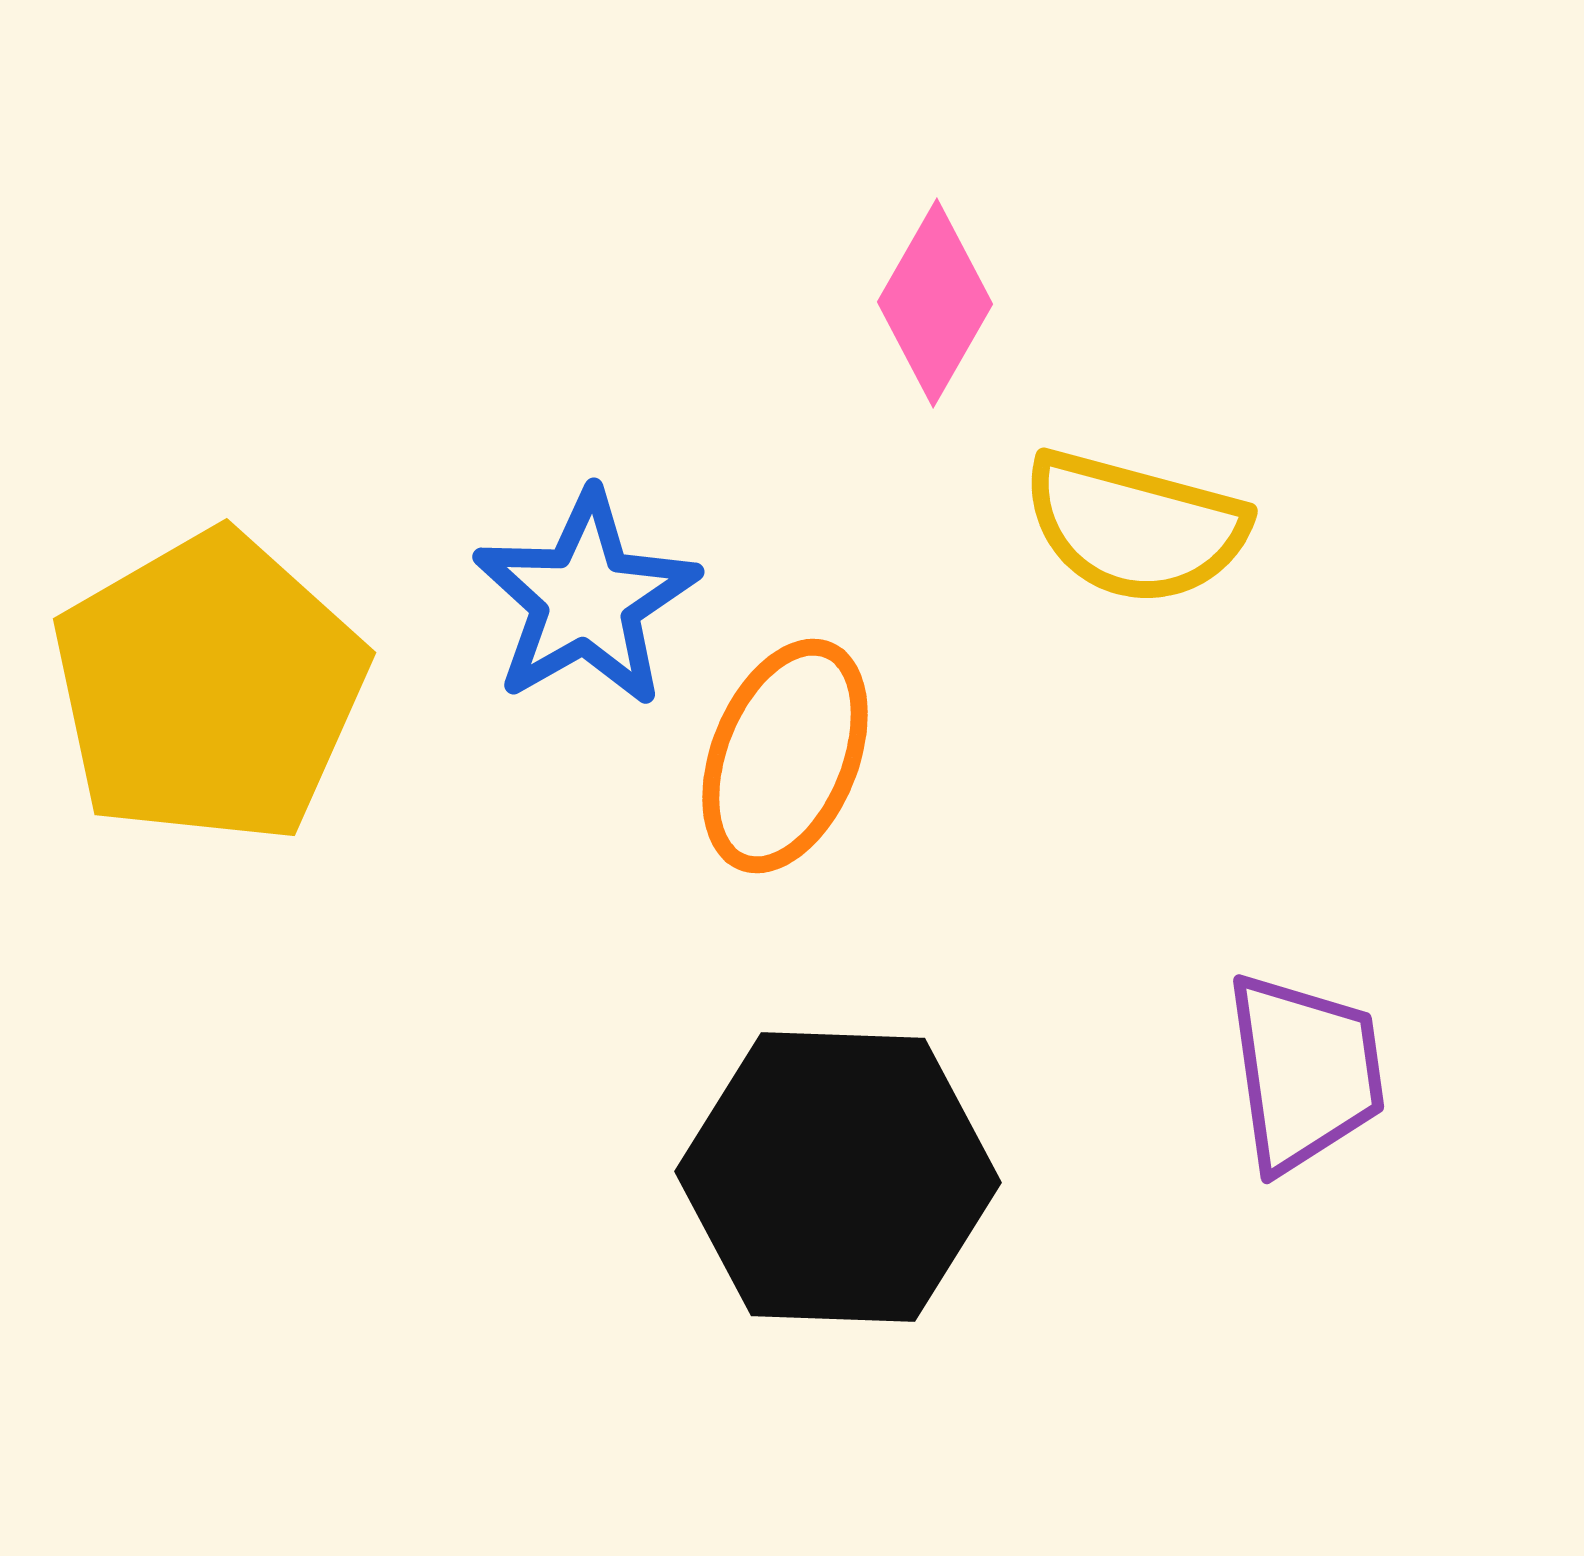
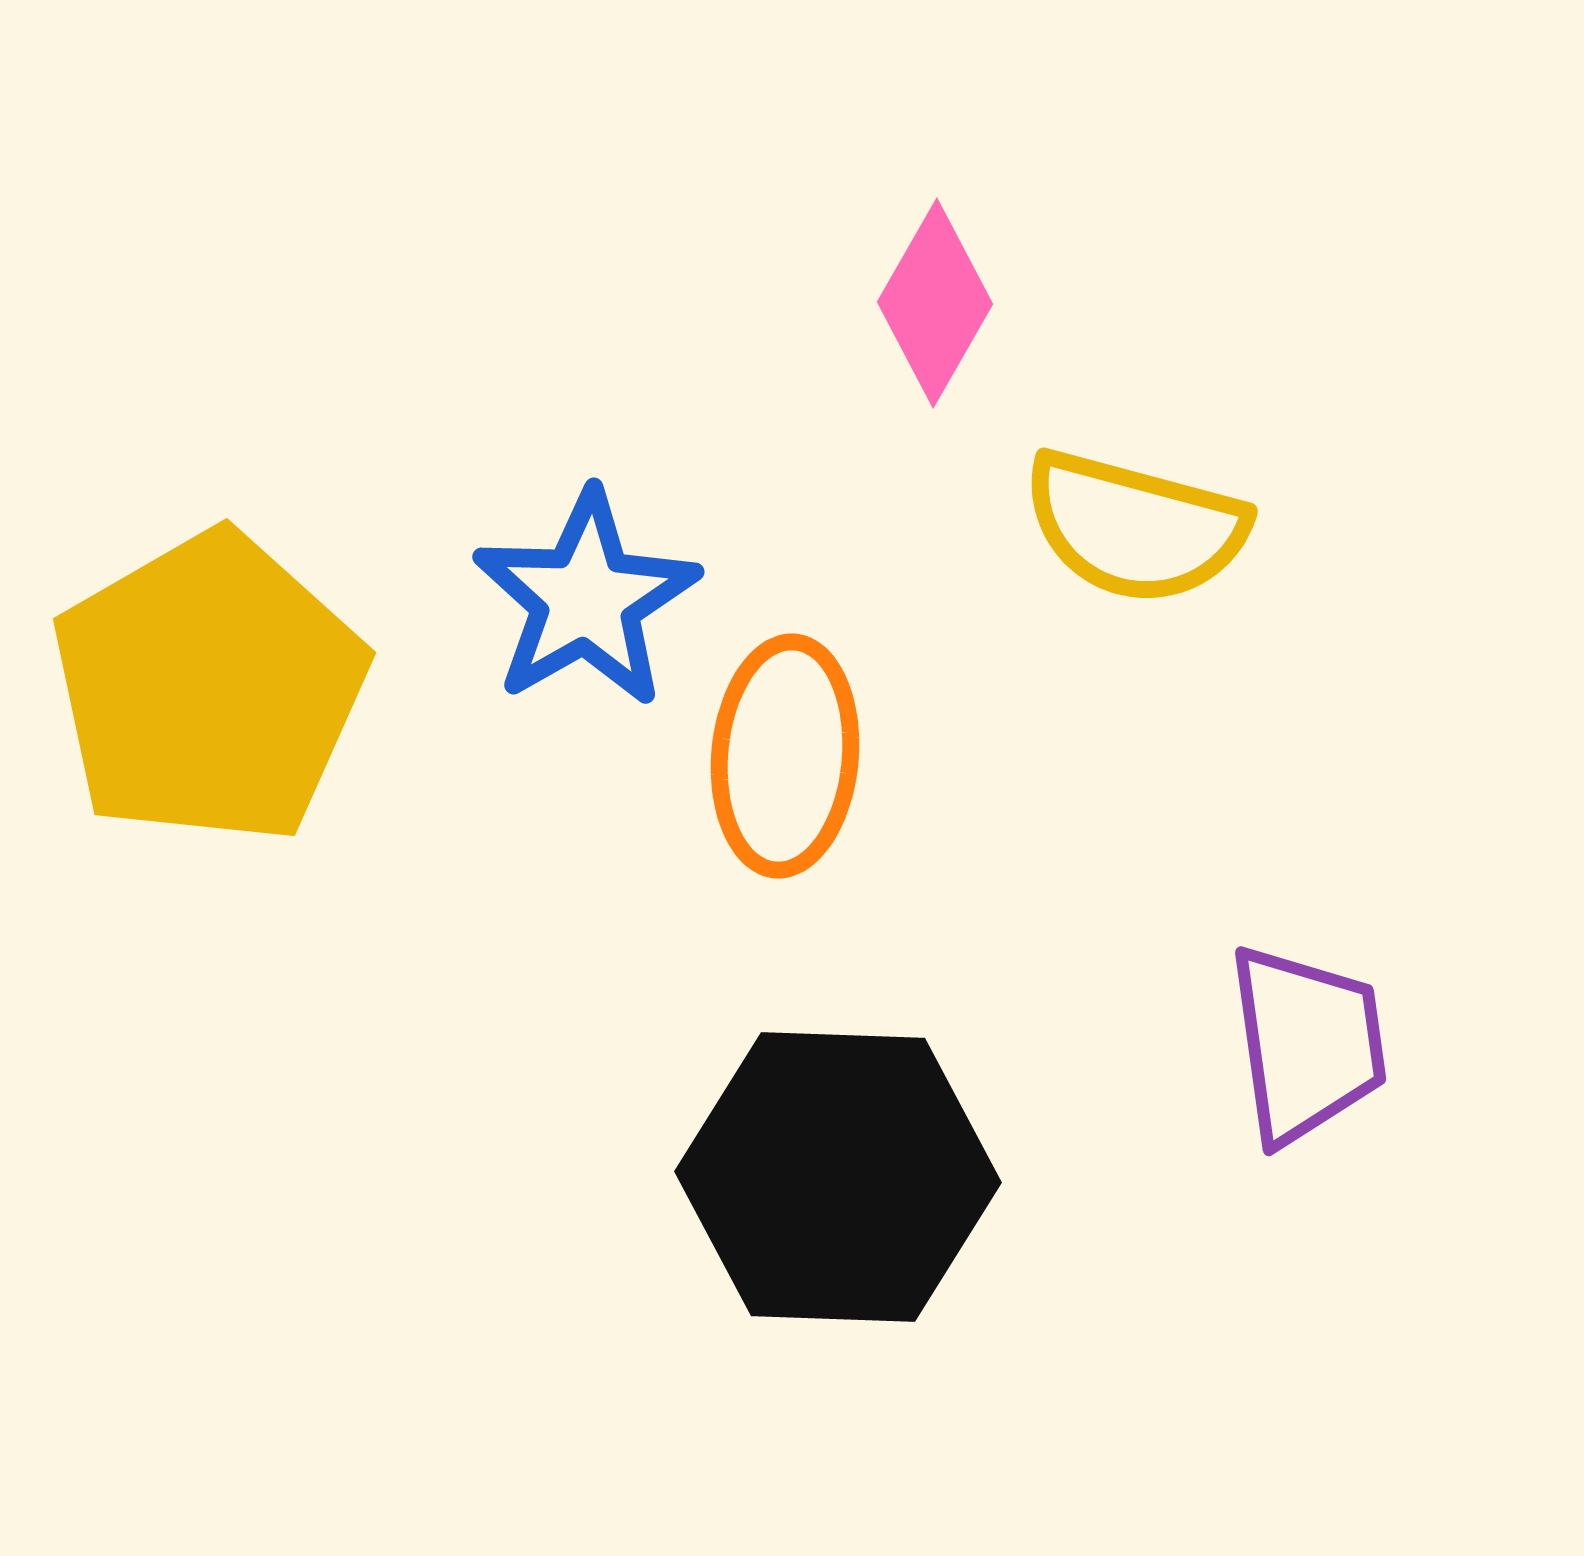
orange ellipse: rotated 17 degrees counterclockwise
purple trapezoid: moved 2 px right, 28 px up
